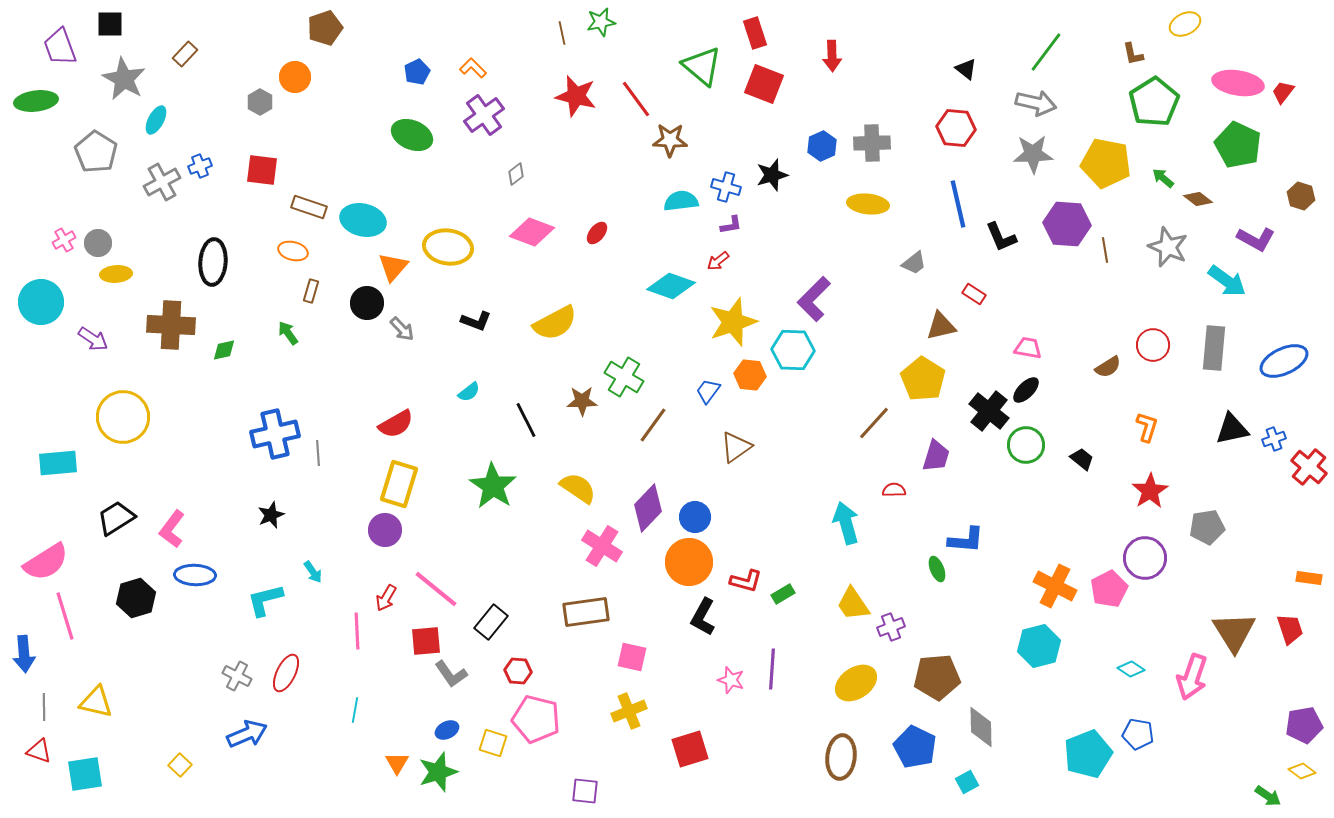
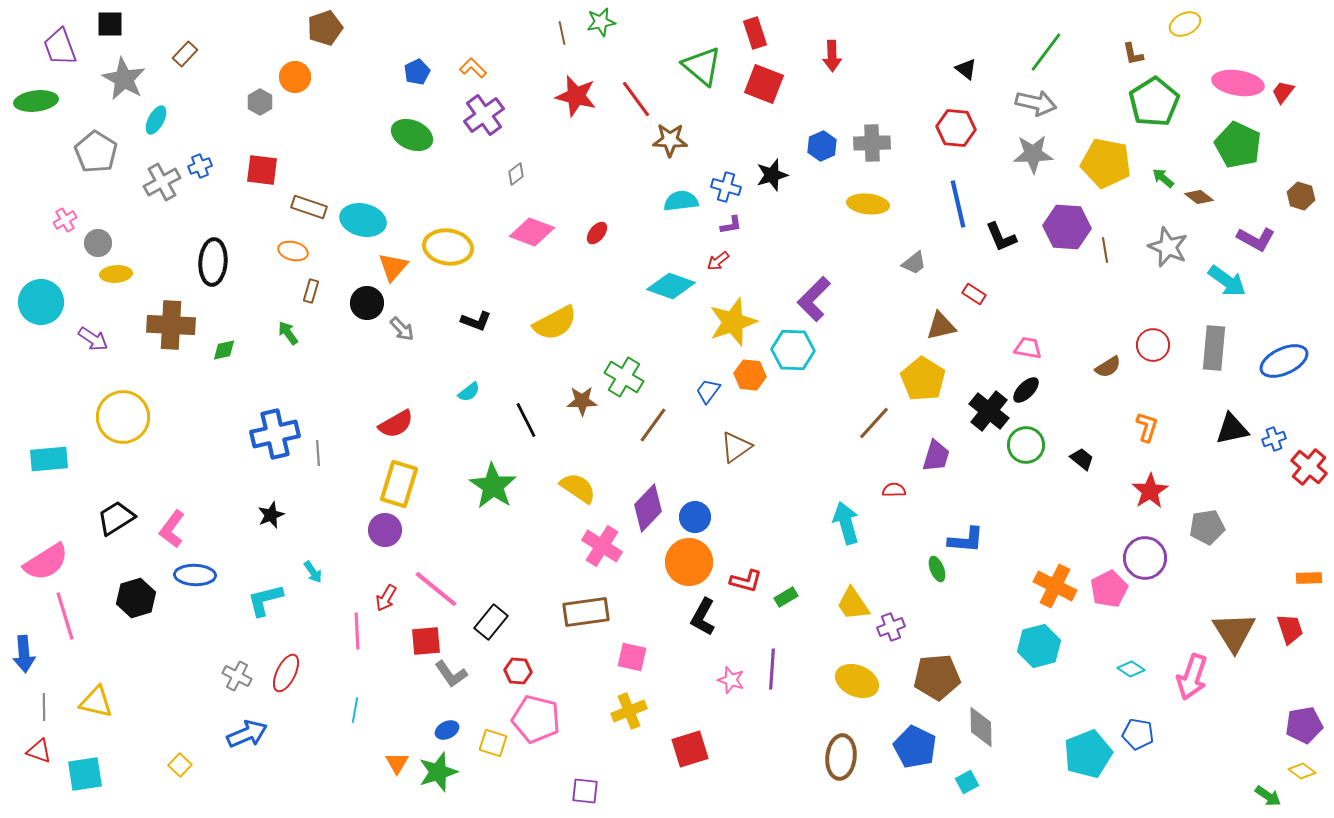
brown diamond at (1198, 199): moved 1 px right, 2 px up
purple hexagon at (1067, 224): moved 3 px down
pink cross at (64, 240): moved 1 px right, 20 px up
cyan rectangle at (58, 463): moved 9 px left, 4 px up
orange rectangle at (1309, 578): rotated 10 degrees counterclockwise
green rectangle at (783, 594): moved 3 px right, 3 px down
yellow ellipse at (856, 683): moved 1 px right, 2 px up; rotated 57 degrees clockwise
